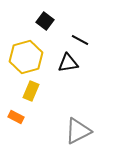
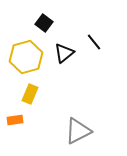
black square: moved 1 px left, 2 px down
black line: moved 14 px right, 2 px down; rotated 24 degrees clockwise
black triangle: moved 4 px left, 10 px up; rotated 30 degrees counterclockwise
yellow rectangle: moved 1 px left, 3 px down
orange rectangle: moved 1 px left, 3 px down; rotated 35 degrees counterclockwise
